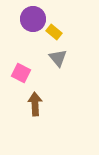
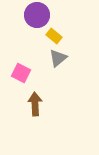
purple circle: moved 4 px right, 4 px up
yellow rectangle: moved 4 px down
gray triangle: rotated 30 degrees clockwise
